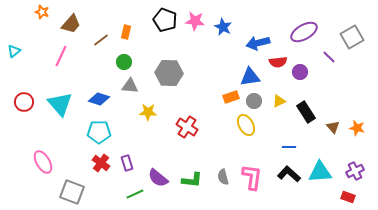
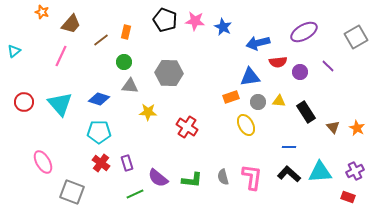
gray square at (352, 37): moved 4 px right
purple line at (329, 57): moved 1 px left, 9 px down
gray circle at (254, 101): moved 4 px right, 1 px down
yellow triangle at (279, 101): rotated 32 degrees clockwise
orange star at (357, 128): rotated 14 degrees clockwise
